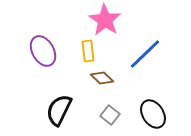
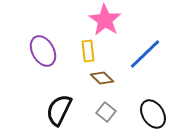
gray square: moved 4 px left, 3 px up
